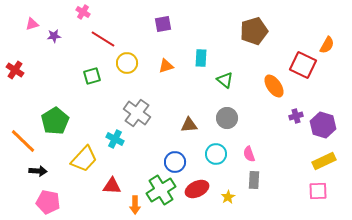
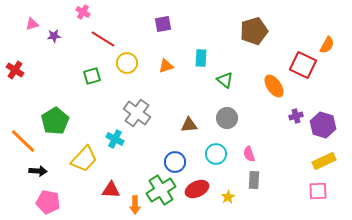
red triangle: moved 1 px left, 4 px down
